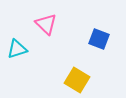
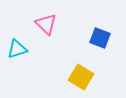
blue square: moved 1 px right, 1 px up
yellow square: moved 4 px right, 3 px up
